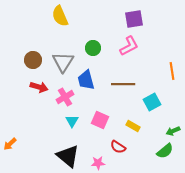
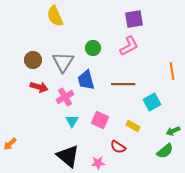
yellow semicircle: moved 5 px left
